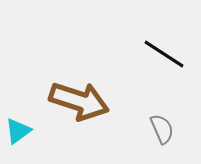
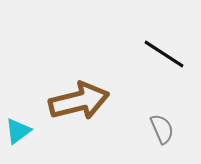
brown arrow: rotated 32 degrees counterclockwise
